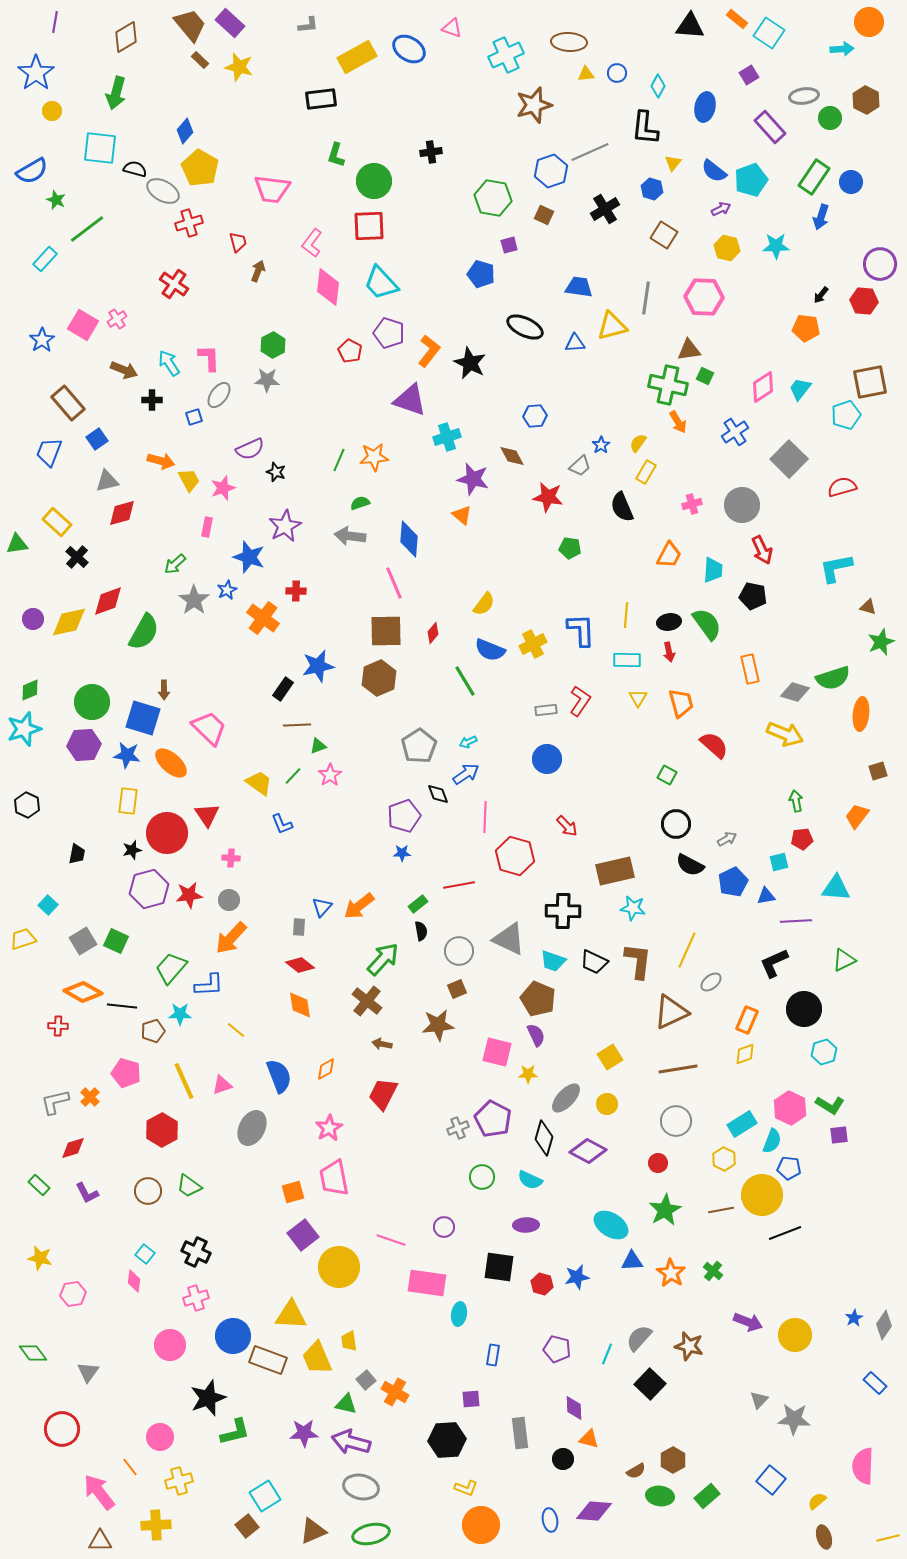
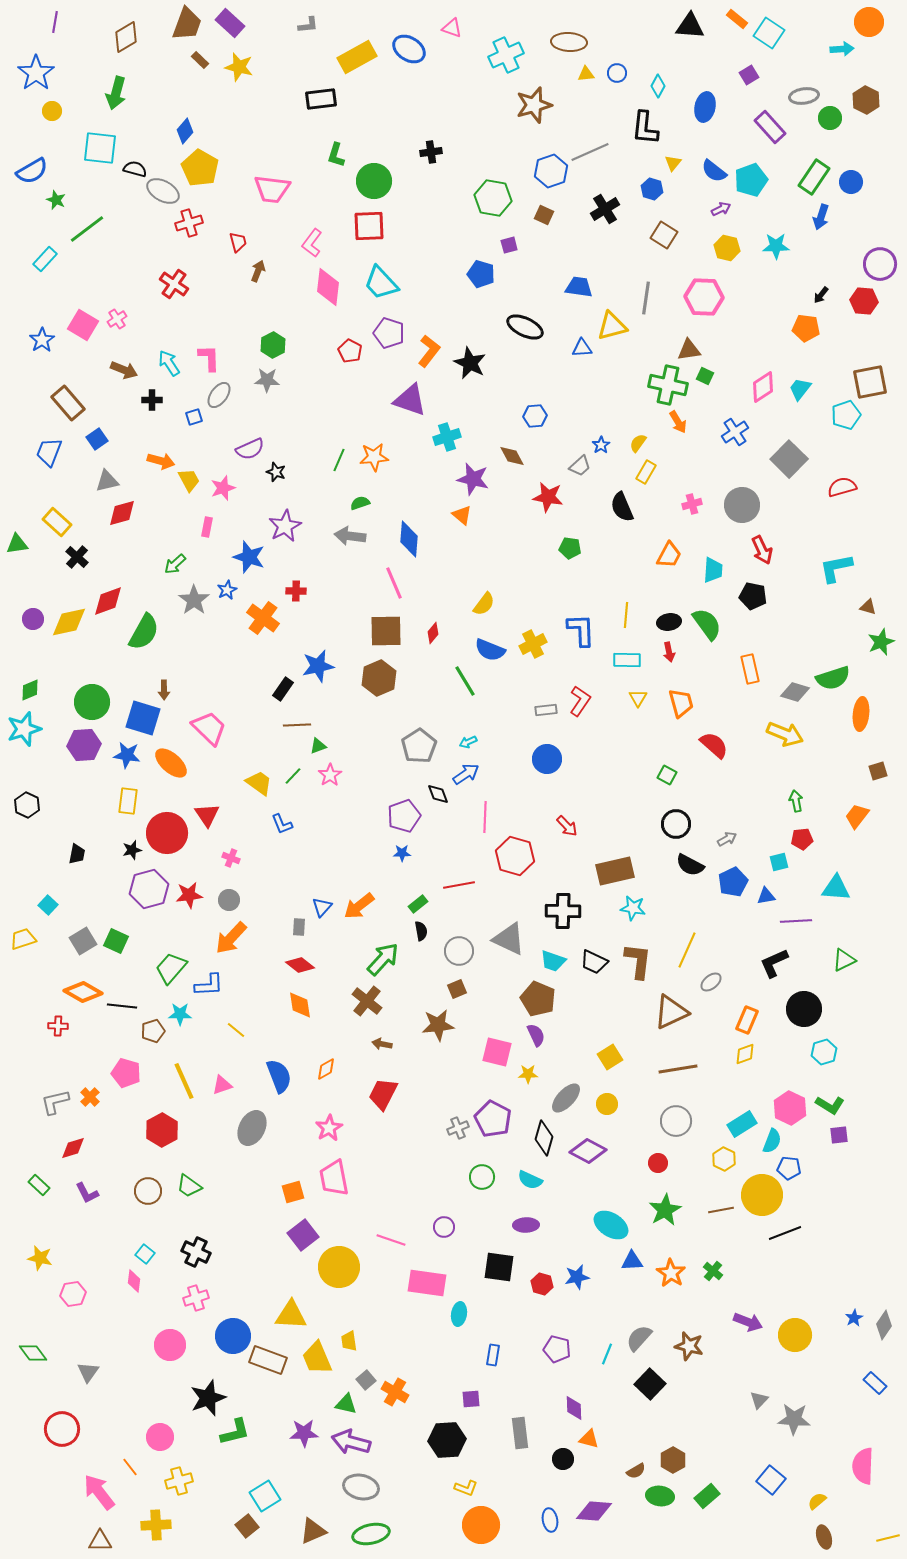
brown trapezoid at (190, 25): moved 3 px left, 1 px up; rotated 60 degrees clockwise
blue triangle at (575, 343): moved 7 px right, 5 px down
pink cross at (231, 858): rotated 18 degrees clockwise
